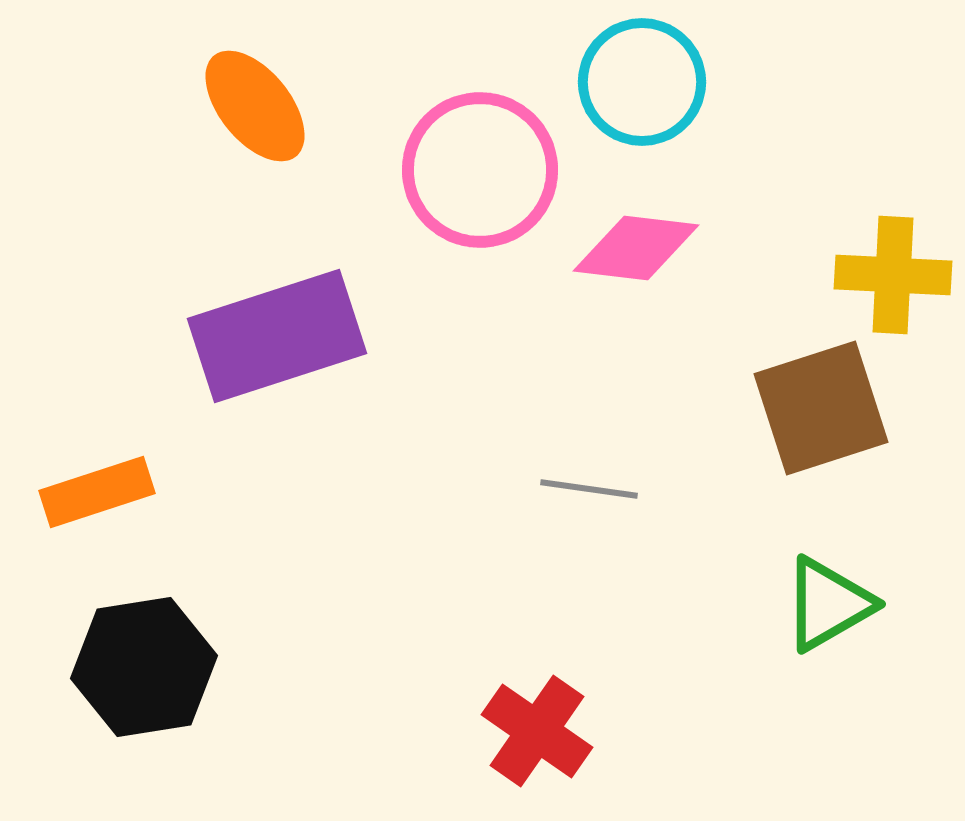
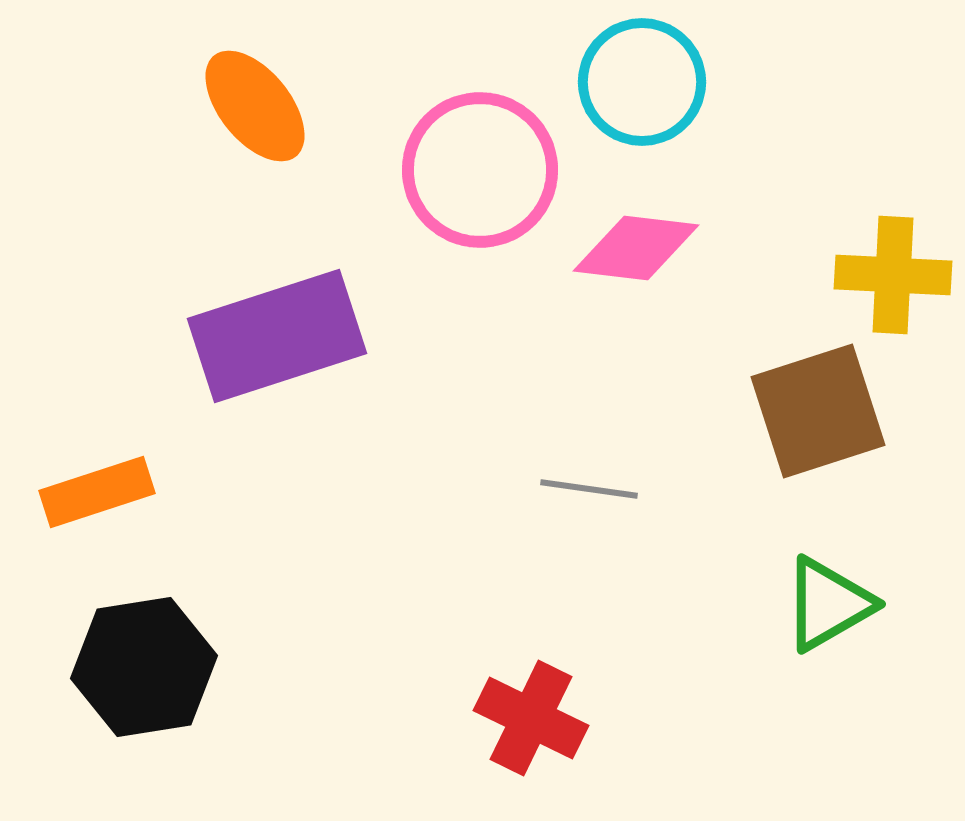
brown square: moved 3 px left, 3 px down
red cross: moved 6 px left, 13 px up; rotated 9 degrees counterclockwise
